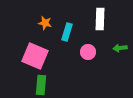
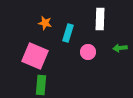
cyan rectangle: moved 1 px right, 1 px down
